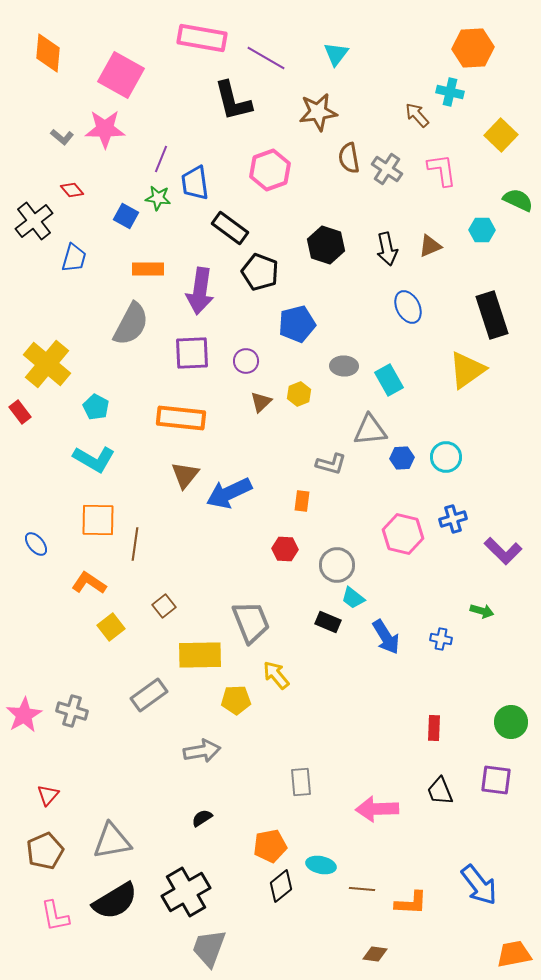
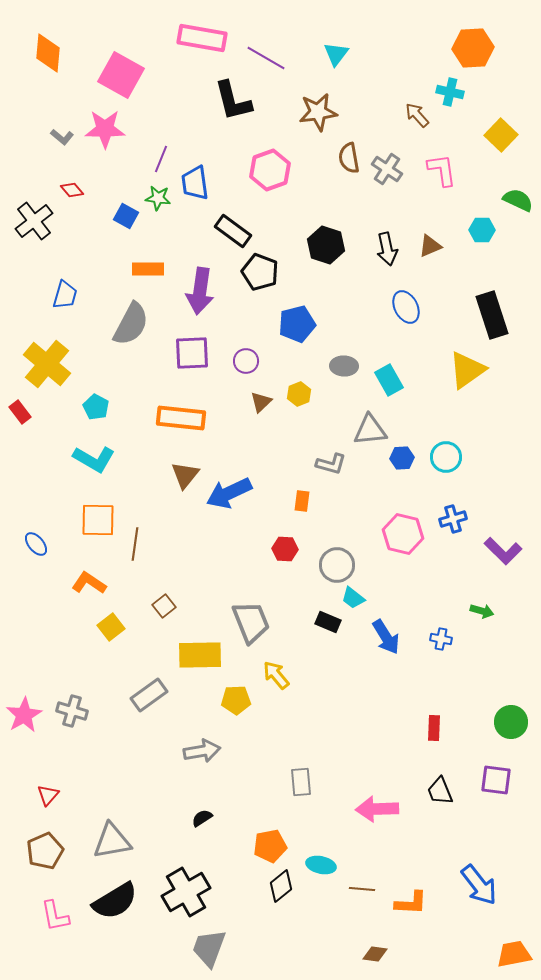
black rectangle at (230, 228): moved 3 px right, 3 px down
blue trapezoid at (74, 258): moved 9 px left, 37 px down
blue ellipse at (408, 307): moved 2 px left
